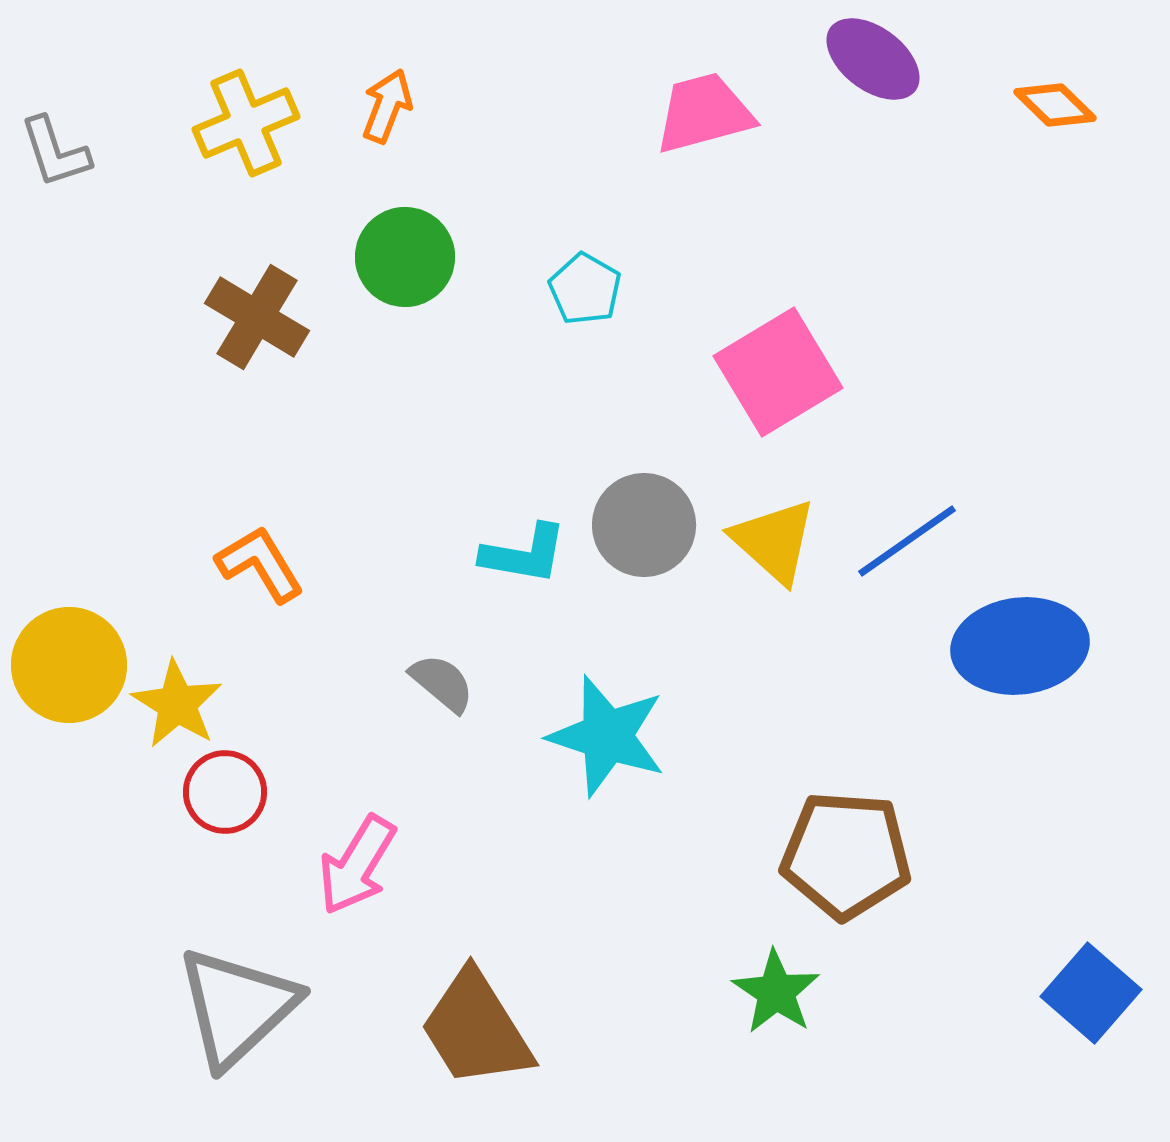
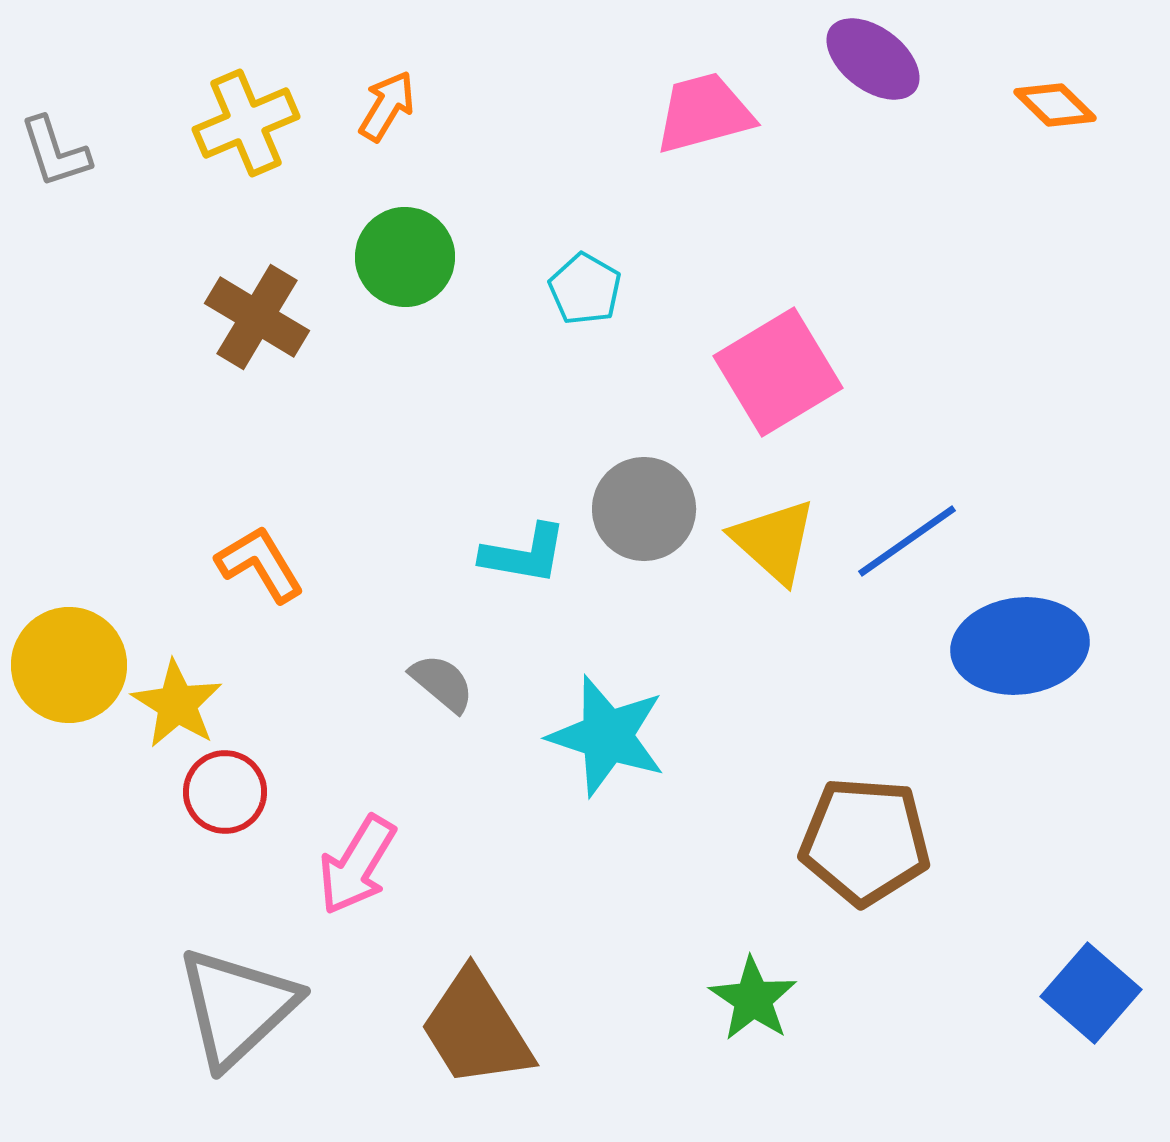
orange arrow: rotated 10 degrees clockwise
gray circle: moved 16 px up
brown pentagon: moved 19 px right, 14 px up
green star: moved 23 px left, 7 px down
